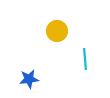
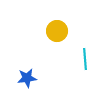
blue star: moved 2 px left, 1 px up
